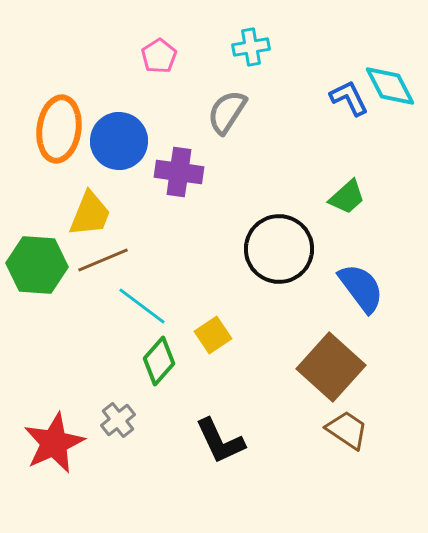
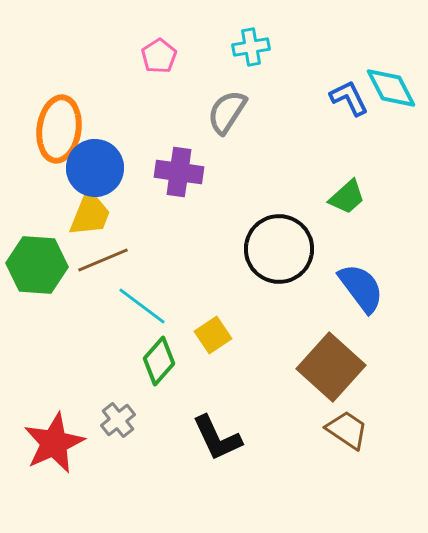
cyan diamond: moved 1 px right, 2 px down
blue circle: moved 24 px left, 27 px down
black L-shape: moved 3 px left, 3 px up
